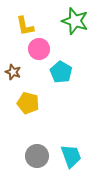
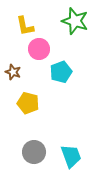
cyan pentagon: rotated 20 degrees clockwise
gray circle: moved 3 px left, 4 px up
